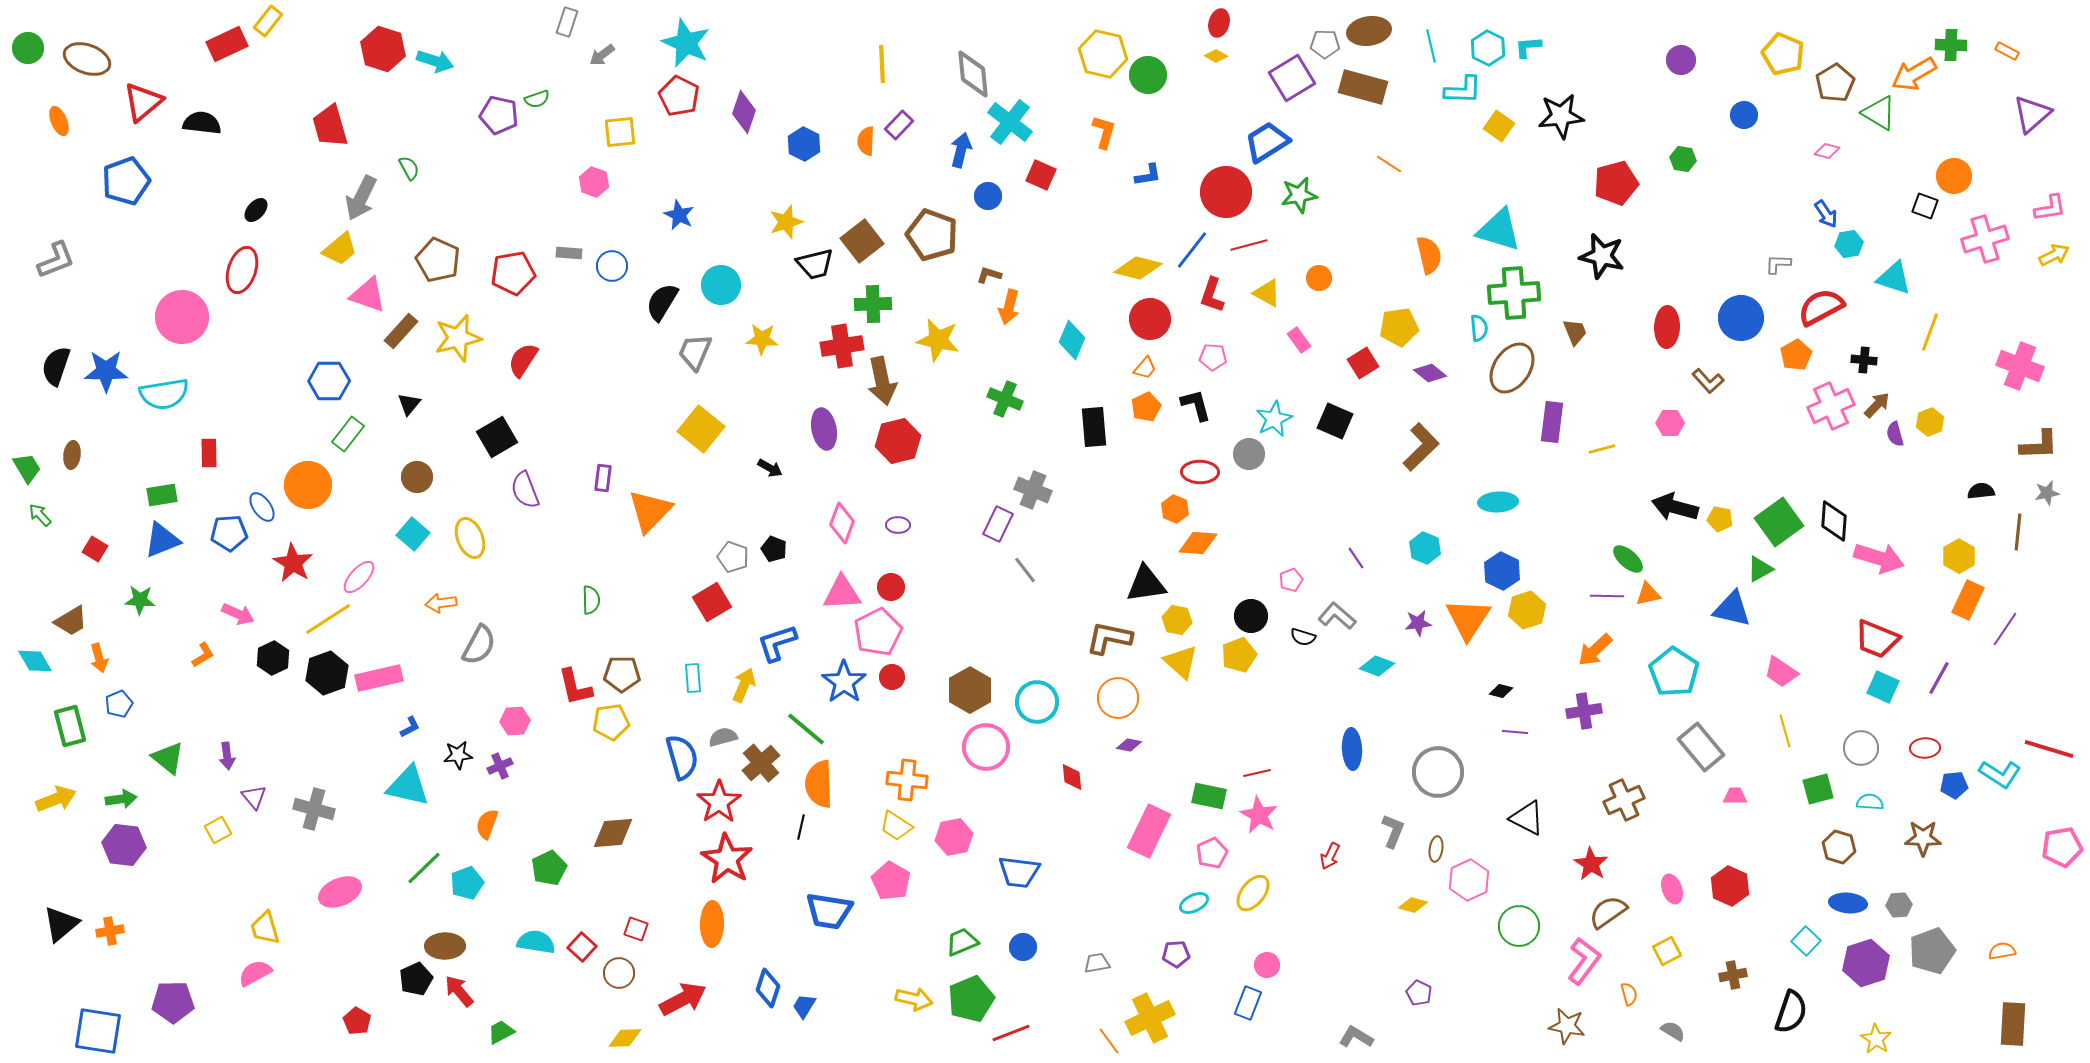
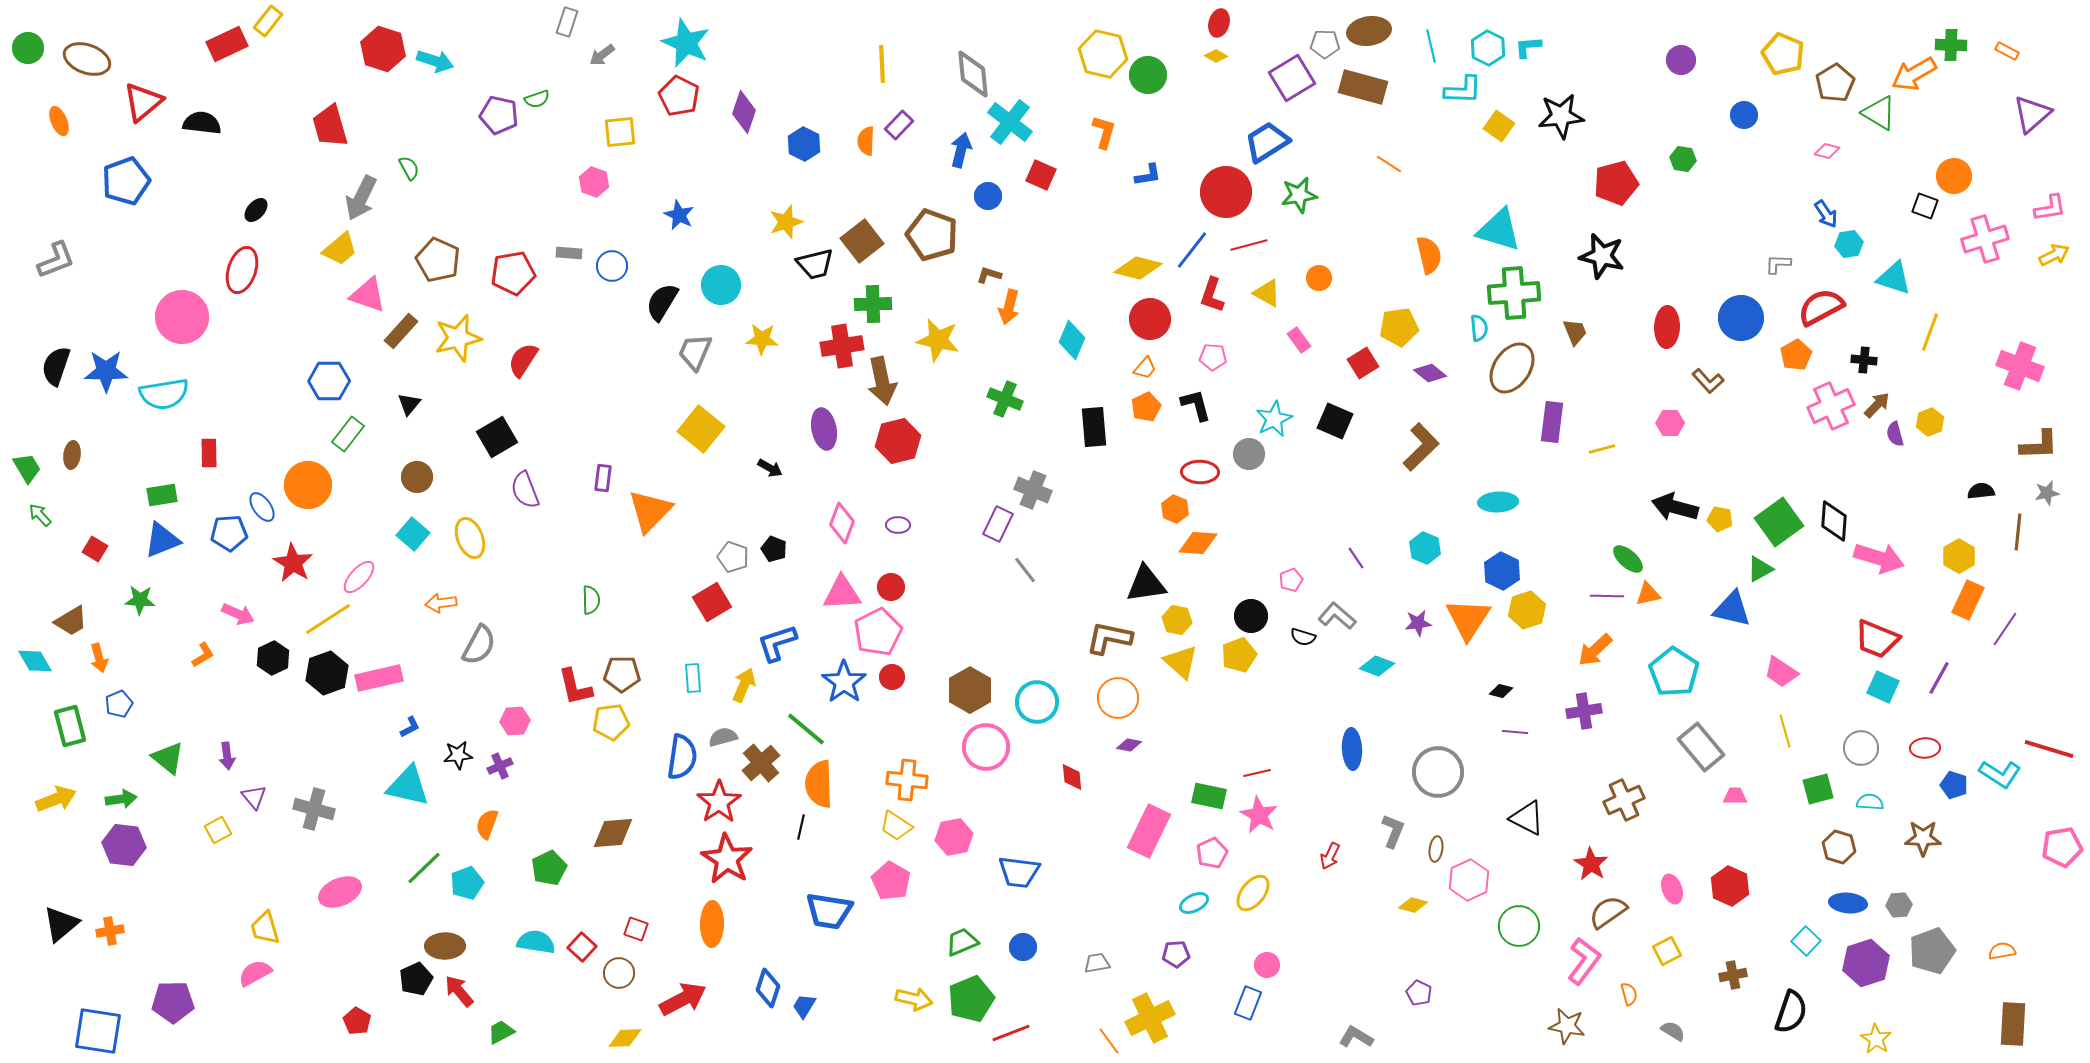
blue semicircle at (682, 757): rotated 24 degrees clockwise
blue pentagon at (1954, 785): rotated 24 degrees clockwise
